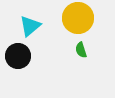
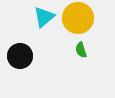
cyan triangle: moved 14 px right, 9 px up
black circle: moved 2 px right
